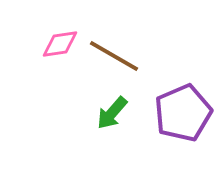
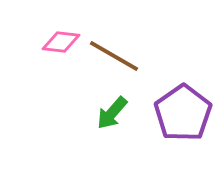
pink diamond: moved 1 px right, 2 px up; rotated 15 degrees clockwise
purple pentagon: rotated 12 degrees counterclockwise
